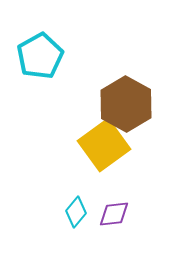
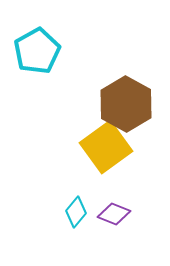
cyan pentagon: moved 3 px left, 5 px up
yellow square: moved 2 px right, 2 px down
purple diamond: rotated 28 degrees clockwise
